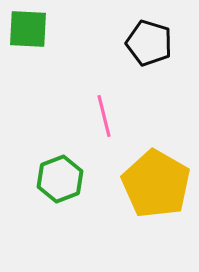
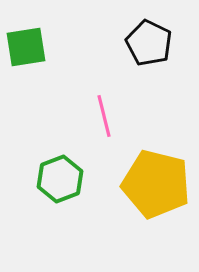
green square: moved 2 px left, 18 px down; rotated 12 degrees counterclockwise
black pentagon: rotated 9 degrees clockwise
yellow pentagon: rotated 16 degrees counterclockwise
